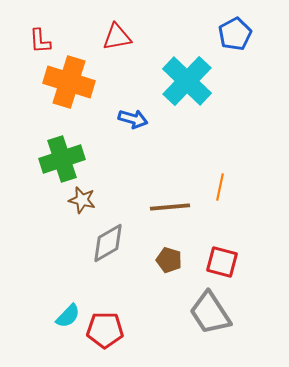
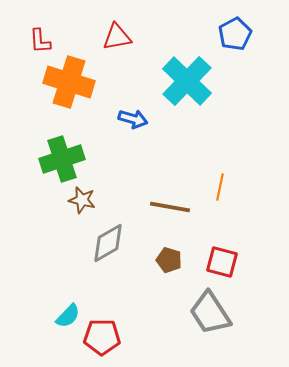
brown line: rotated 15 degrees clockwise
red pentagon: moved 3 px left, 7 px down
